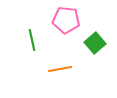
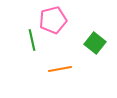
pink pentagon: moved 13 px left; rotated 20 degrees counterclockwise
green square: rotated 10 degrees counterclockwise
